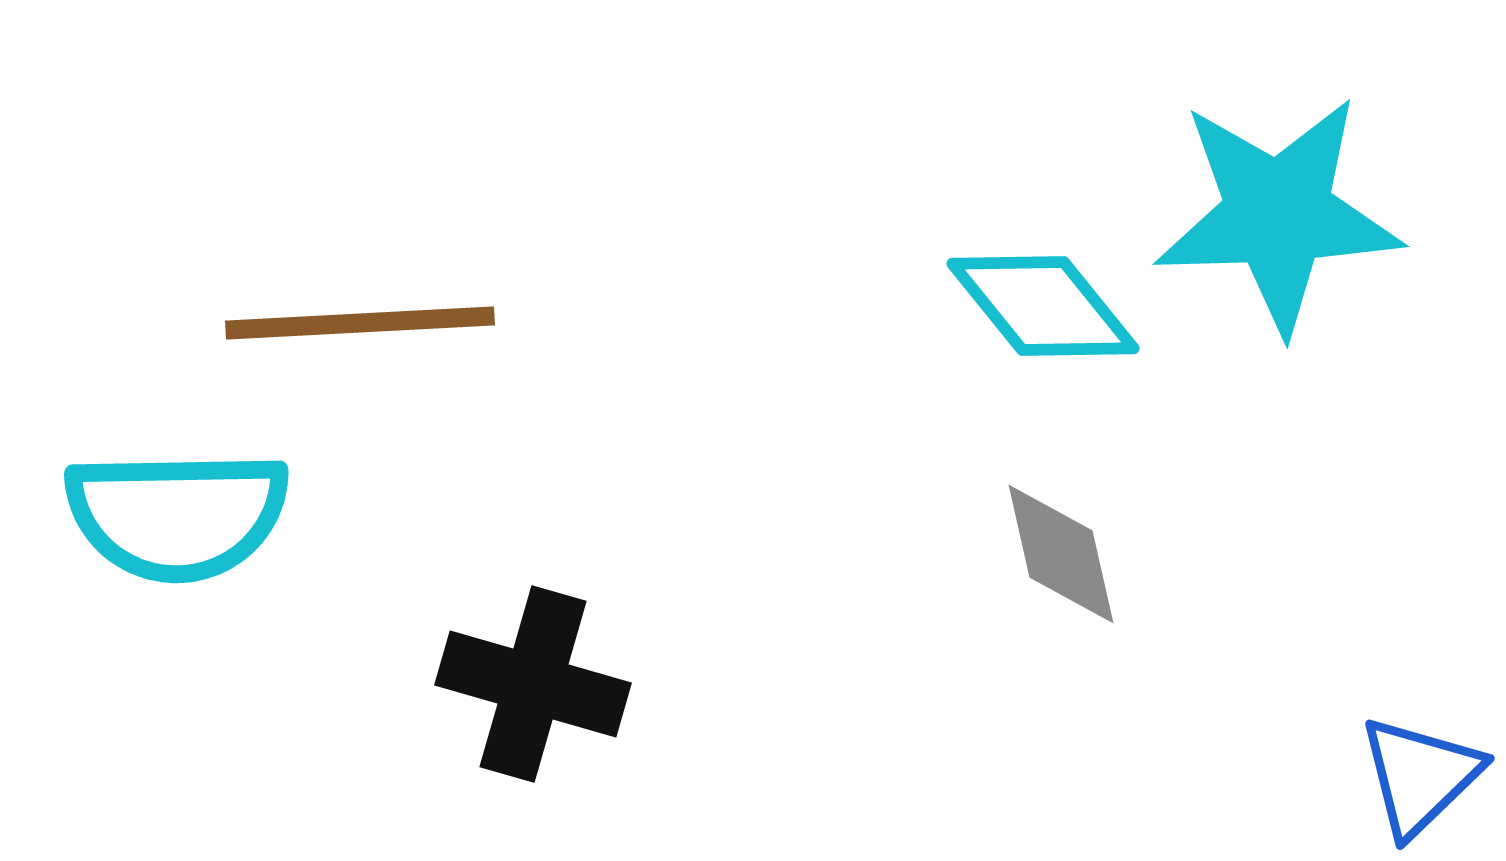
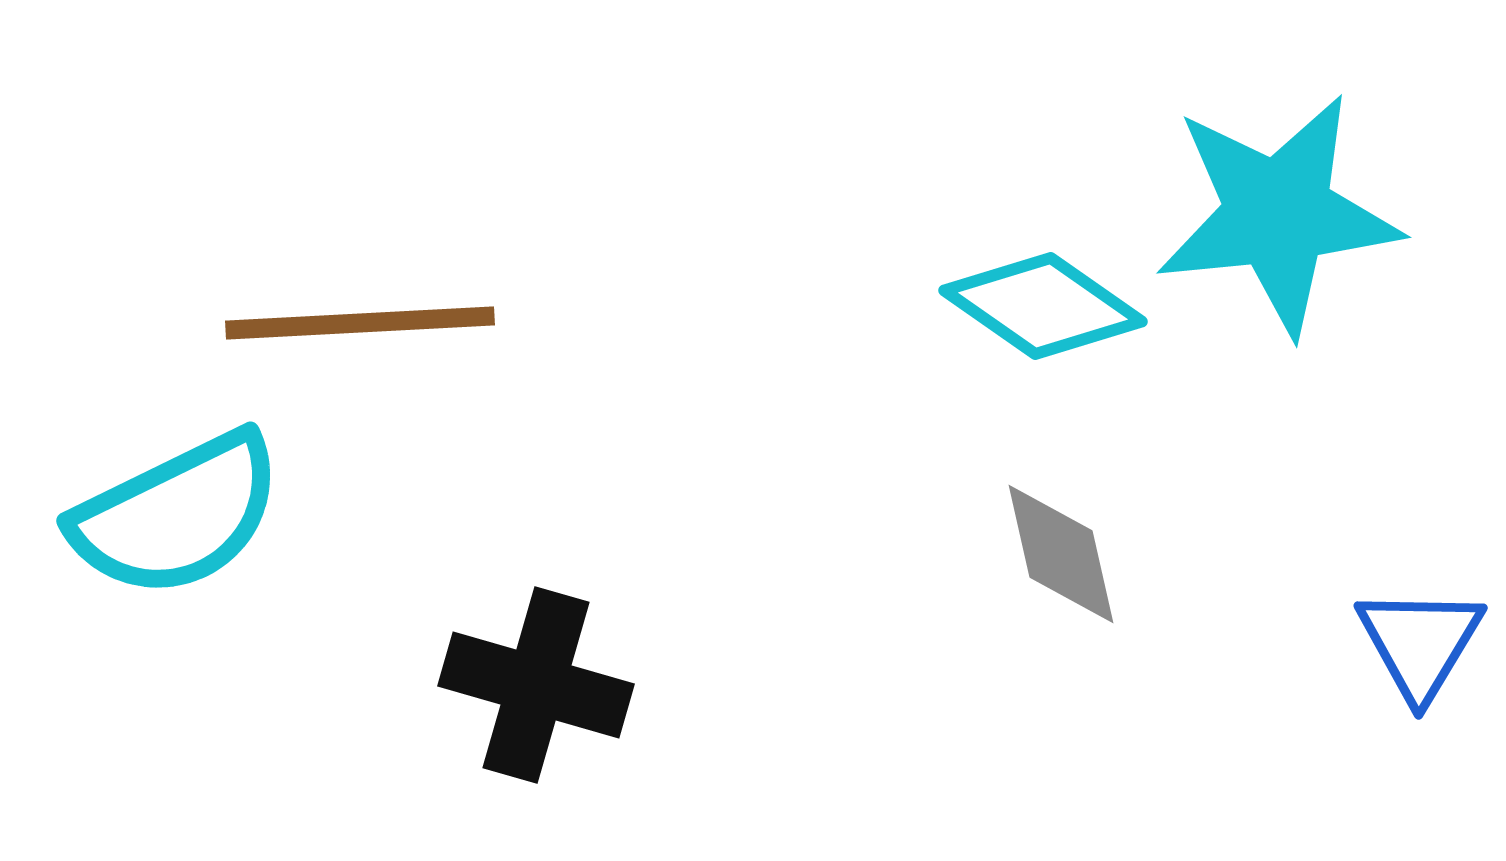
cyan star: rotated 4 degrees counterclockwise
cyan diamond: rotated 16 degrees counterclockwise
cyan semicircle: rotated 25 degrees counterclockwise
black cross: moved 3 px right, 1 px down
blue triangle: moved 133 px up; rotated 15 degrees counterclockwise
